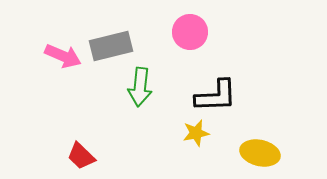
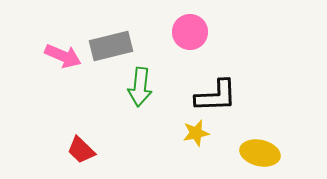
red trapezoid: moved 6 px up
